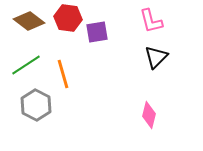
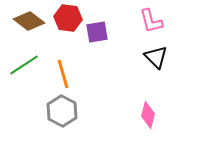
black triangle: rotated 30 degrees counterclockwise
green line: moved 2 px left
gray hexagon: moved 26 px right, 6 px down
pink diamond: moved 1 px left
